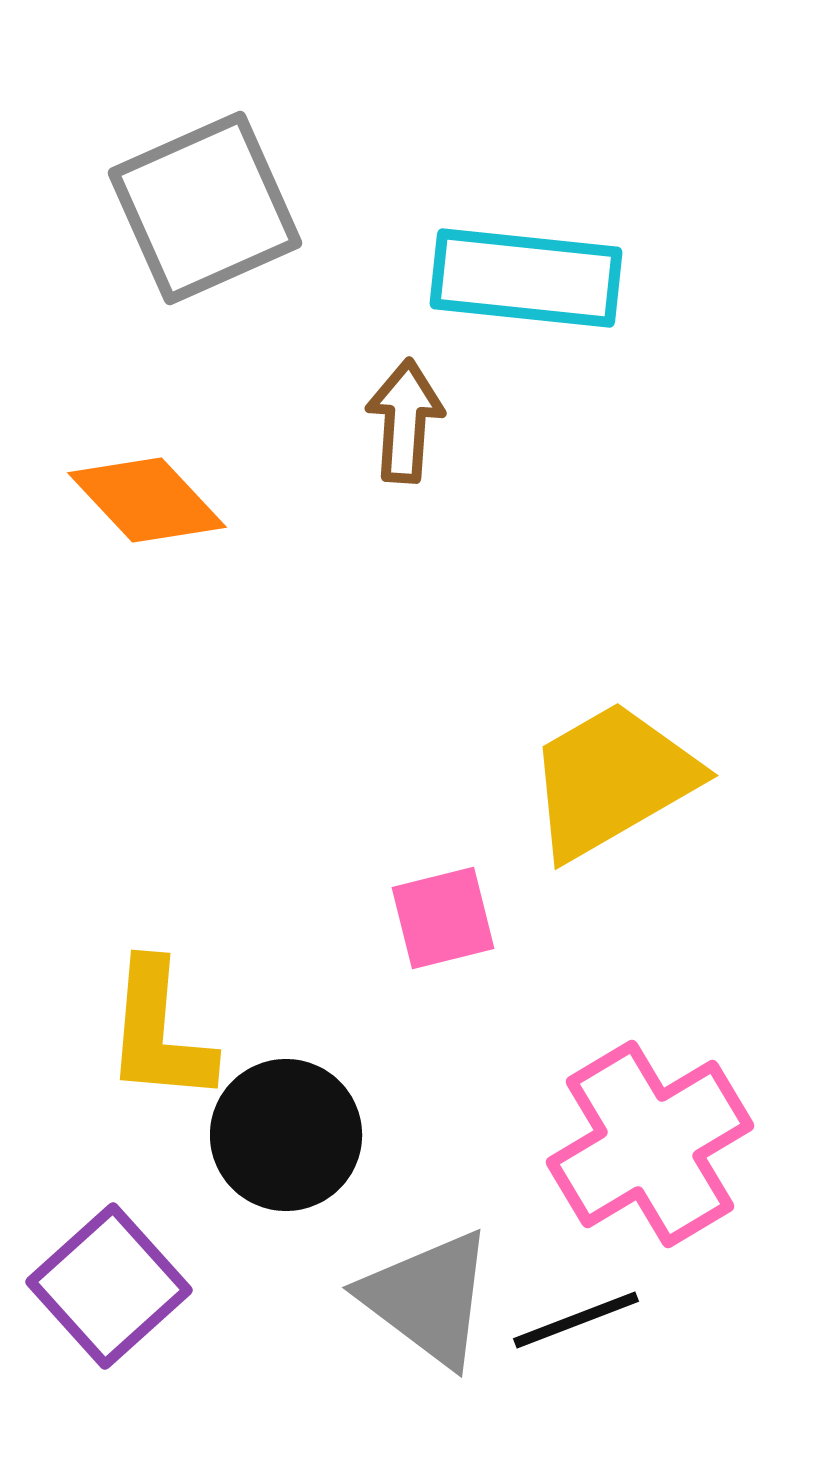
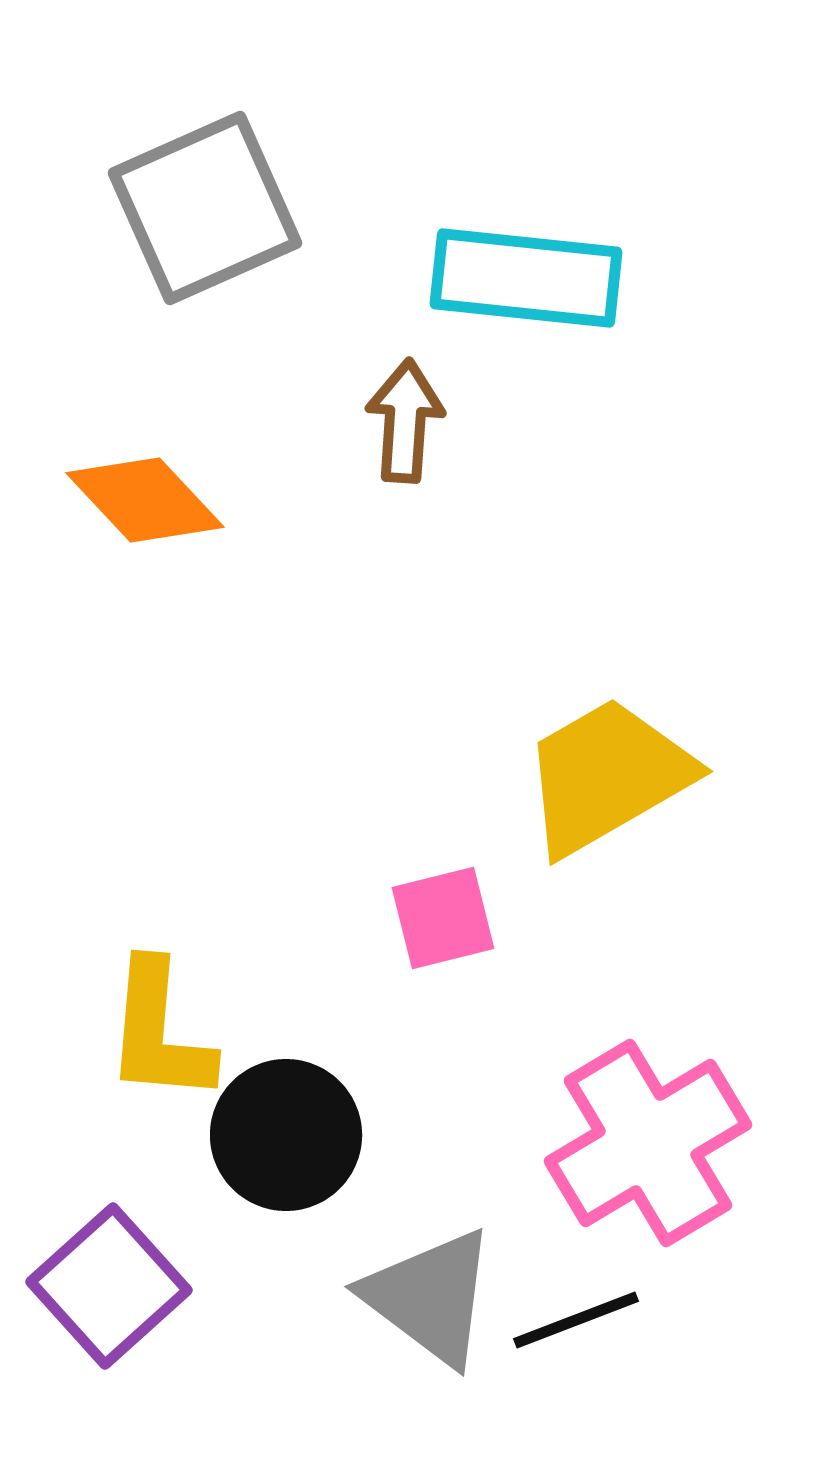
orange diamond: moved 2 px left
yellow trapezoid: moved 5 px left, 4 px up
pink cross: moved 2 px left, 1 px up
gray triangle: moved 2 px right, 1 px up
